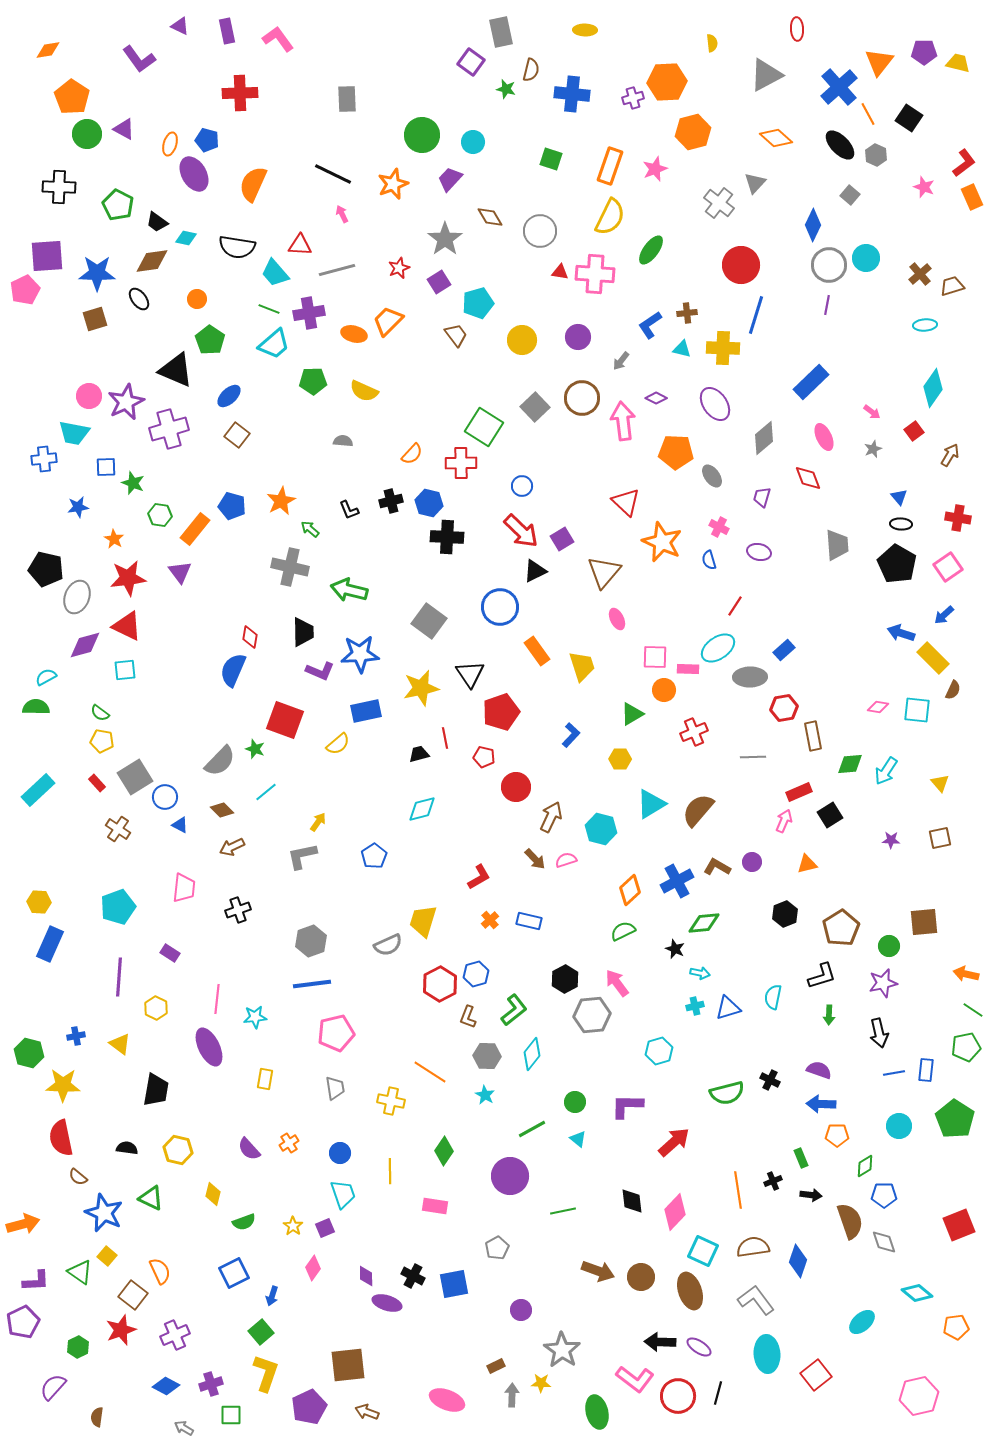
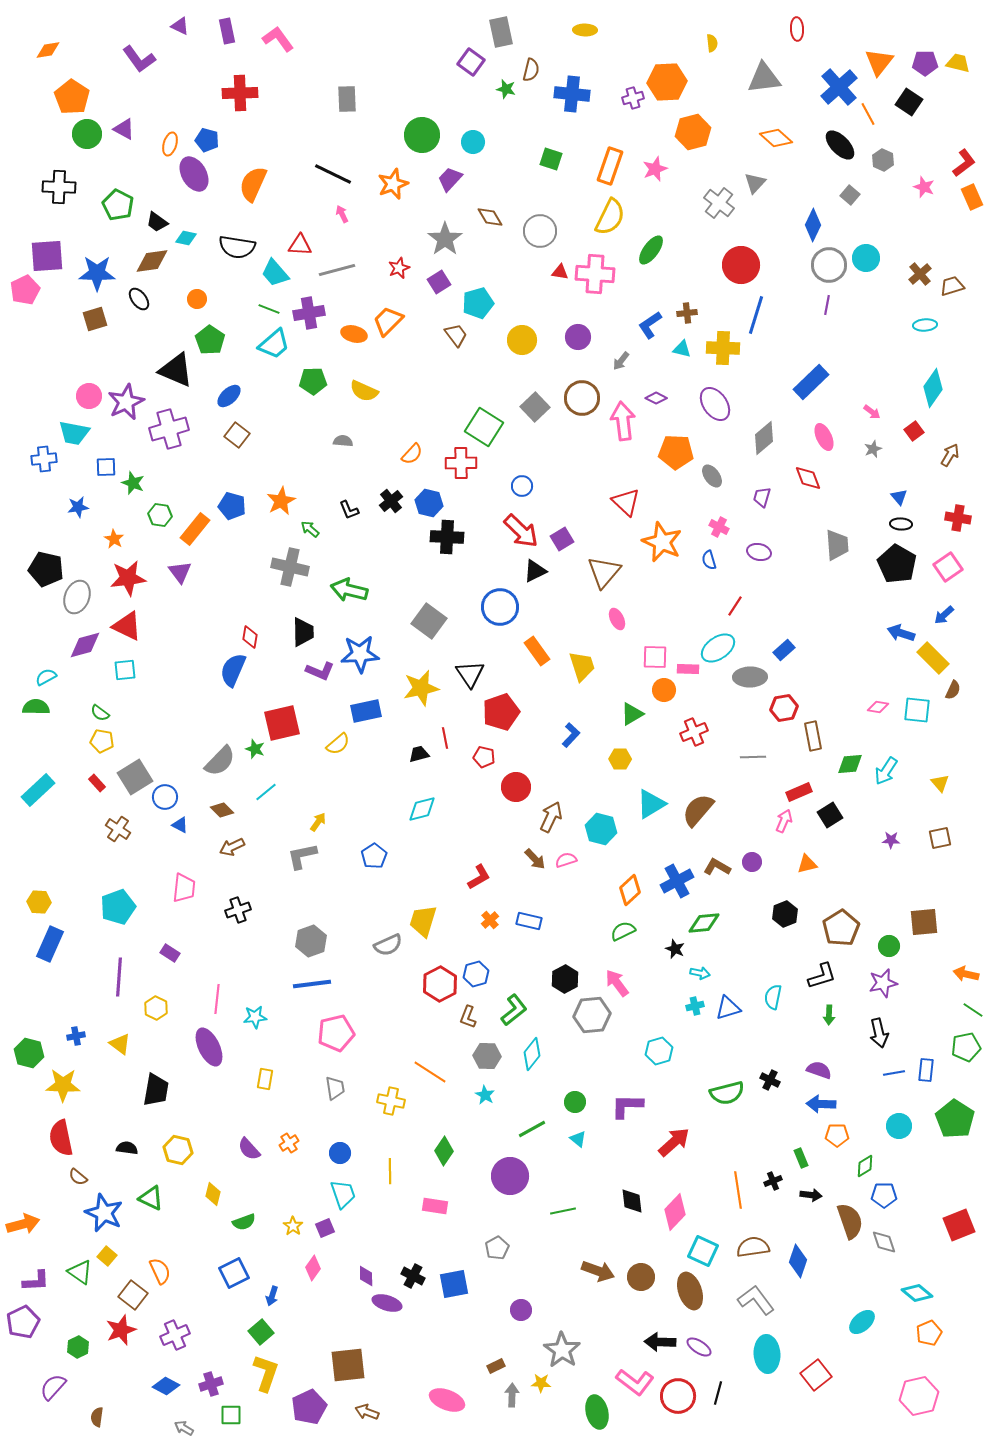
purple pentagon at (924, 52): moved 1 px right, 11 px down
gray triangle at (766, 75): moved 2 px left, 3 px down; rotated 21 degrees clockwise
black square at (909, 118): moved 16 px up
gray hexagon at (876, 155): moved 7 px right, 5 px down
black cross at (391, 501): rotated 25 degrees counterclockwise
red square at (285, 720): moved 3 px left, 3 px down; rotated 33 degrees counterclockwise
orange pentagon at (956, 1327): moved 27 px left, 6 px down; rotated 15 degrees counterclockwise
pink L-shape at (635, 1379): moved 3 px down
